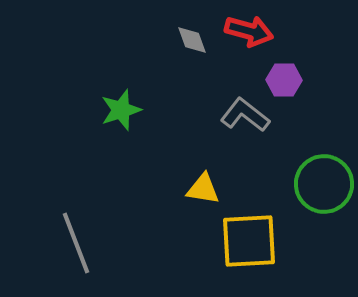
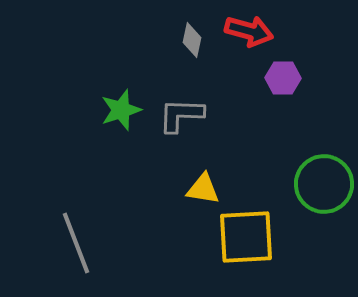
gray diamond: rotated 32 degrees clockwise
purple hexagon: moved 1 px left, 2 px up
gray L-shape: moved 64 px left; rotated 36 degrees counterclockwise
yellow square: moved 3 px left, 4 px up
